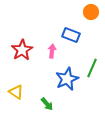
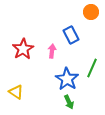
blue rectangle: rotated 42 degrees clockwise
red star: moved 1 px right, 1 px up
blue star: rotated 15 degrees counterclockwise
green arrow: moved 22 px right, 2 px up; rotated 16 degrees clockwise
